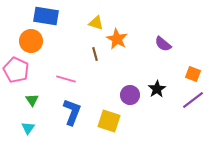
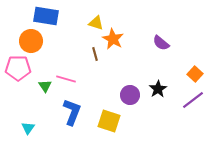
orange star: moved 4 px left
purple semicircle: moved 2 px left, 1 px up
pink pentagon: moved 2 px right, 2 px up; rotated 25 degrees counterclockwise
orange square: moved 2 px right; rotated 21 degrees clockwise
black star: moved 1 px right
green triangle: moved 13 px right, 14 px up
